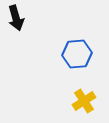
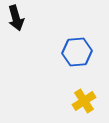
blue hexagon: moved 2 px up
